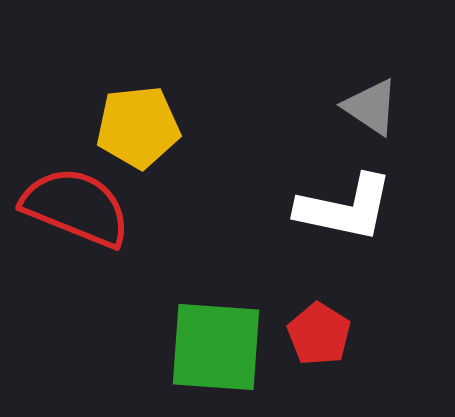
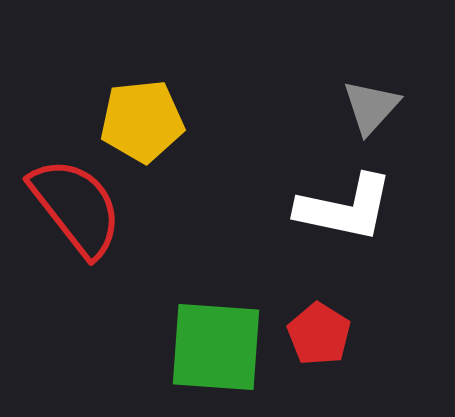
gray triangle: rotated 38 degrees clockwise
yellow pentagon: moved 4 px right, 6 px up
red semicircle: rotated 30 degrees clockwise
